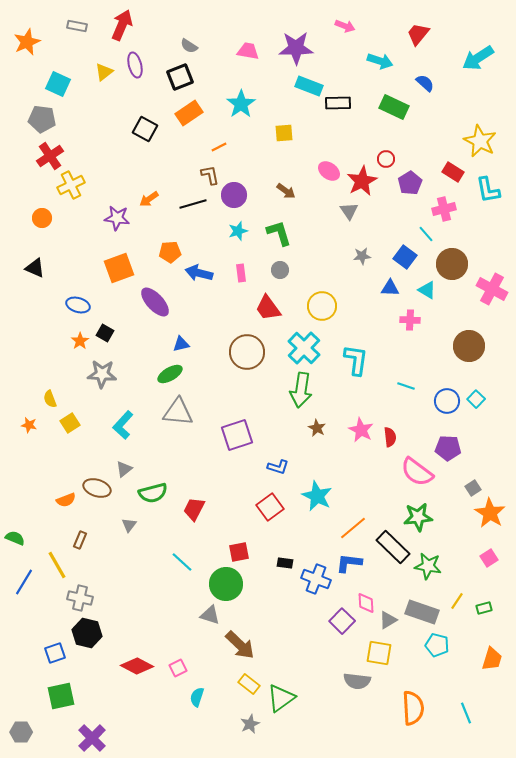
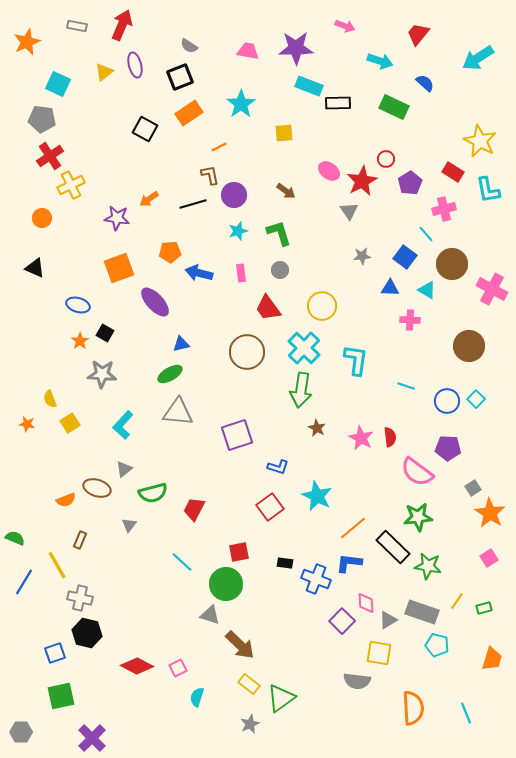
orange star at (29, 425): moved 2 px left, 1 px up
pink star at (361, 430): moved 8 px down
